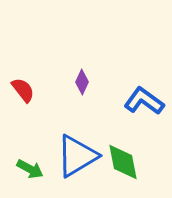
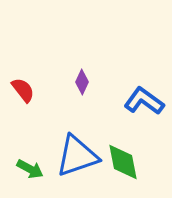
blue triangle: rotated 12 degrees clockwise
